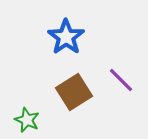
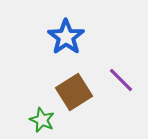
green star: moved 15 px right
